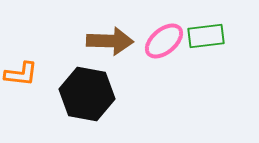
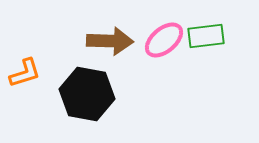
pink ellipse: moved 1 px up
orange L-shape: moved 4 px right, 1 px up; rotated 24 degrees counterclockwise
